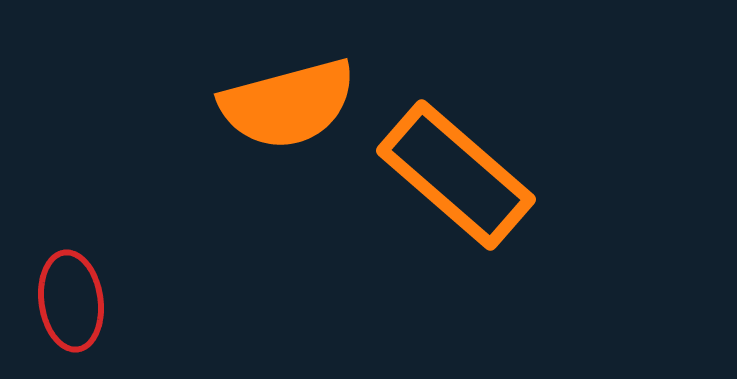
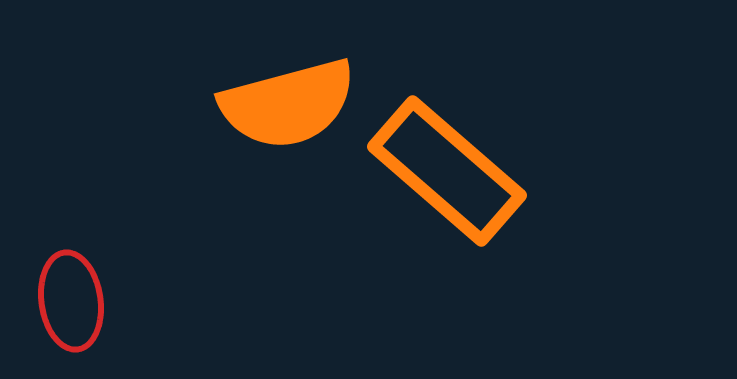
orange rectangle: moved 9 px left, 4 px up
